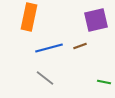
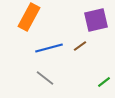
orange rectangle: rotated 16 degrees clockwise
brown line: rotated 16 degrees counterclockwise
green line: rotated 48 degrees counterclockwise
